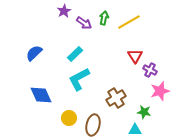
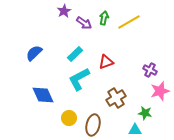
red triangle: moved 29 px left, 6 px down; rotated 42 degrees clockwise
blue diamond: moved 2 px right
green star: moved 1 px right, 1 px down
